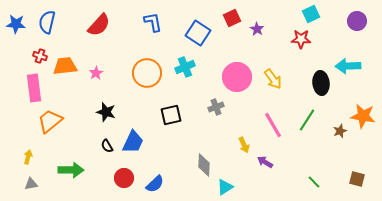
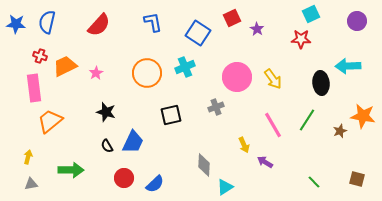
orange trapezoid at (65, 66): rotated 20 degrees counterclockwise
